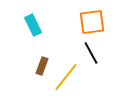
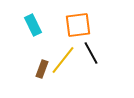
orange square: moved 14 px left, 3 px down
brown rectangle: moved 3 px down
yellow line: moved 3 px left, 17 px up
